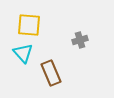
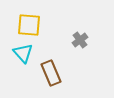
gray cross: rotated 21 degrees counterclockwise
